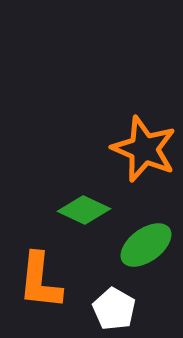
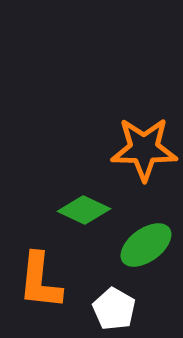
orange star: rotated 22 degrees counterclockwise
